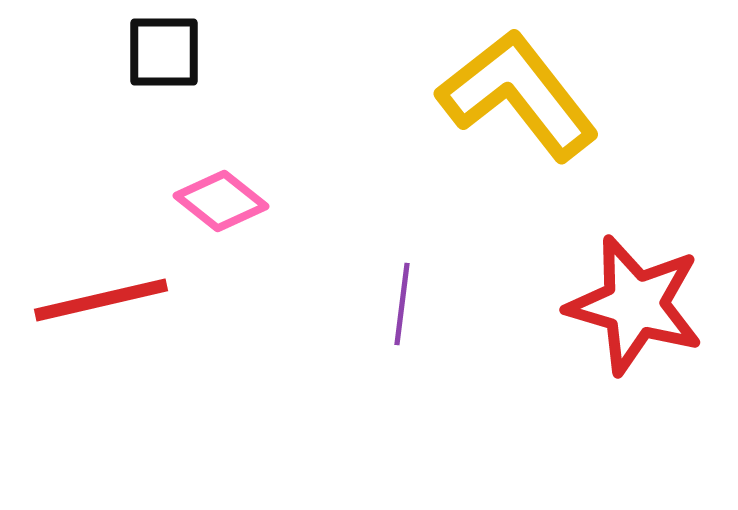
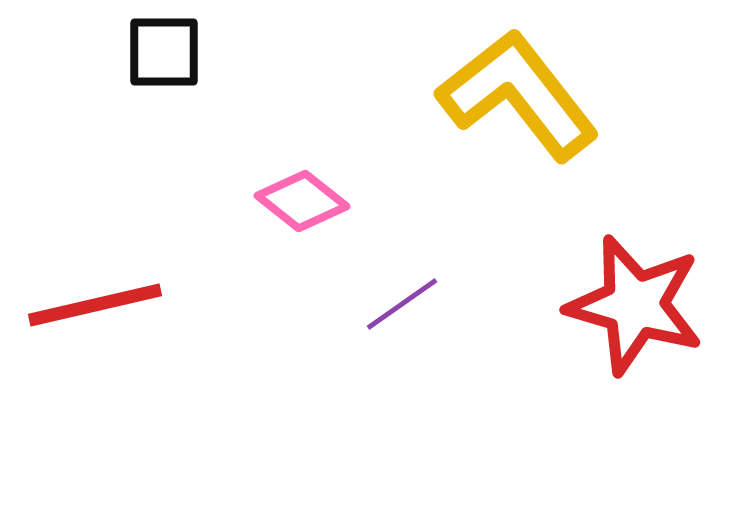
pink diamond: moved 81 px right
red line: moved 6 px left, 5 px down
purple line: rotated 48 degrees clockwise
